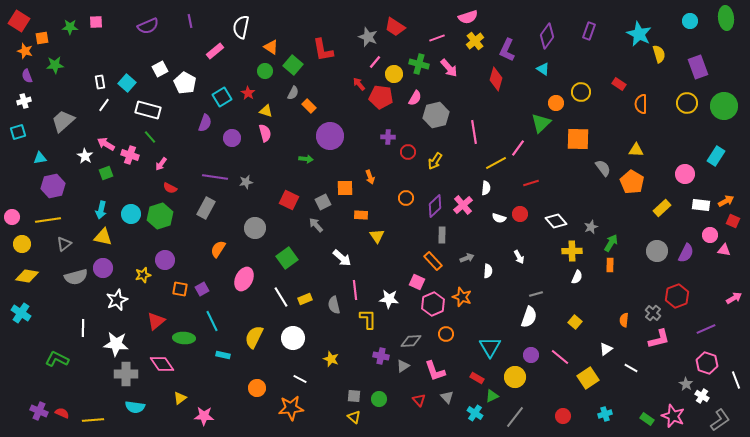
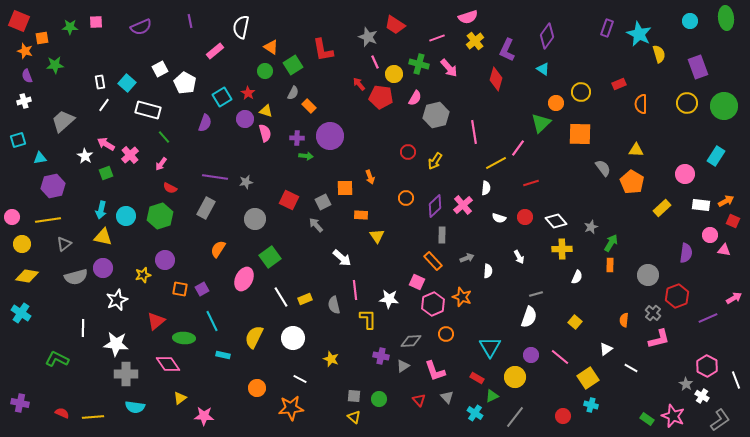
red square at (19, 21): rotated 10 degrees counterclockwise
purple semicircle at (148, 26): moved 7 px left, 1 px down
red trapezoid at (395, 27): moved 2 px up
purple rectangle at (589, 31): moved 18 px right, 3 px up
pink line at (375, 62): rotated 64 degrees counterclockwise
green square at (293, 65): rotated 18 degrees clockwise
red rectangle at (619, 84): rotated 56 degrees counterclockwise
cyan square at (18, 132): moved 8 px down
green line at (150, 137): moved 14 px right
purple cross at (388, 137): moved 91 px left, 1 px down
purple circle at (232, 138): moved 13 px right, 19 px up
orange square at (578, 139): moved 2 px right, 5 px up
pink cross at (130, 155): rotated 30 degrees clockwise
green arrow at (306, 159): moved 3 px up
cyan circle at (131, 214): moved 5 px left, 2 px down
red circle at (520, 214): moved 5 px right, 3 px down
gray circle at (255, 228): moved 9 px up
yellow cross at (572, 251): moved 10 px left, 2 px up
gray circle at (657, 251): moved 9 px left, 24 px down
purple semicircle at (686, 253): rotated 18 degrees counterclockwise
green square at (287, 258): moved 17 px left, 1 px up
purple line at (706, 329): moved 2 px right, 11 px up
pink hexagon at (707, 363): moved 3 px down; rotated 10 degrees clockwise
pink diamond at (162, 364): moved 6 px right
purple cross at (39, 411): moved 19 px left, 8 px up; rotated 12 degrees counterclockwise
cyan cross at (605, 414): moved 14 px left, 9 px up; rotated 32 degrees clockwise
yellow line at (93, 420): moved 3 px up
